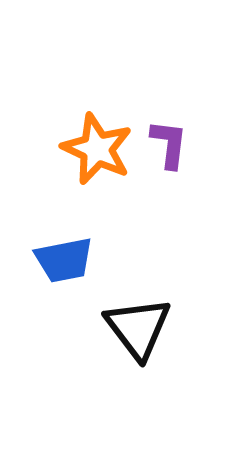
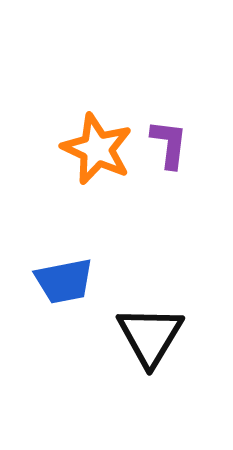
blue trapezoid: moved 21 px down
black triangle: moved 12 px right, 8 px down; rotated 8 degrees clockwise
